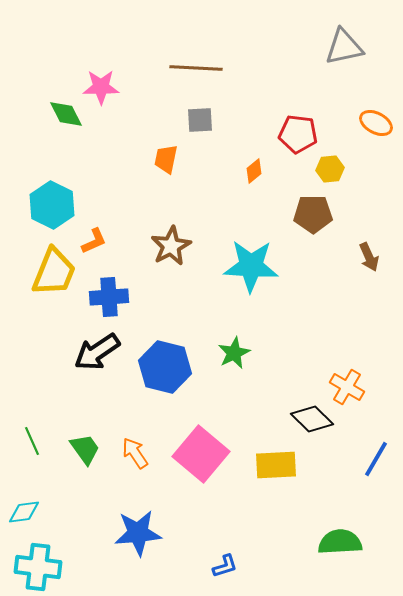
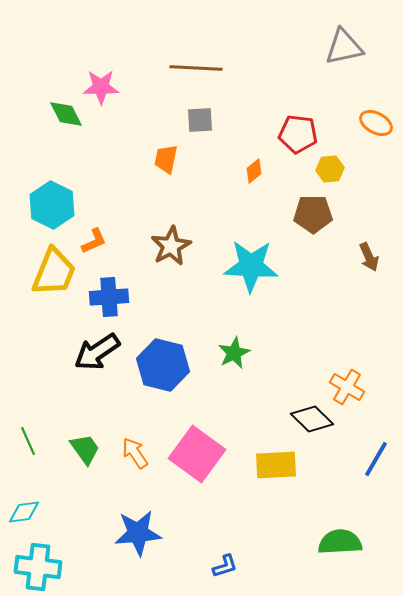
blue hexagon: moved 2 px left, 2 px up
green line: moved 4 px left
pink square: moved 4 px left; rotated 4 degrees counterclockwise
